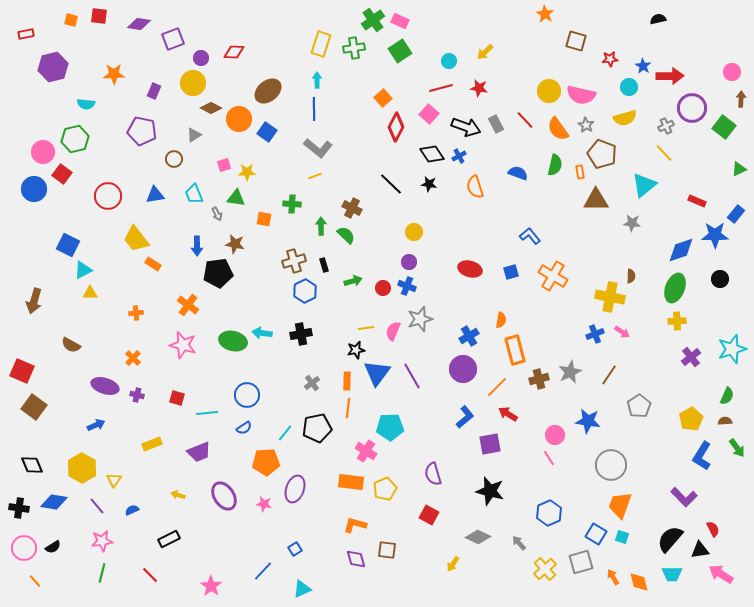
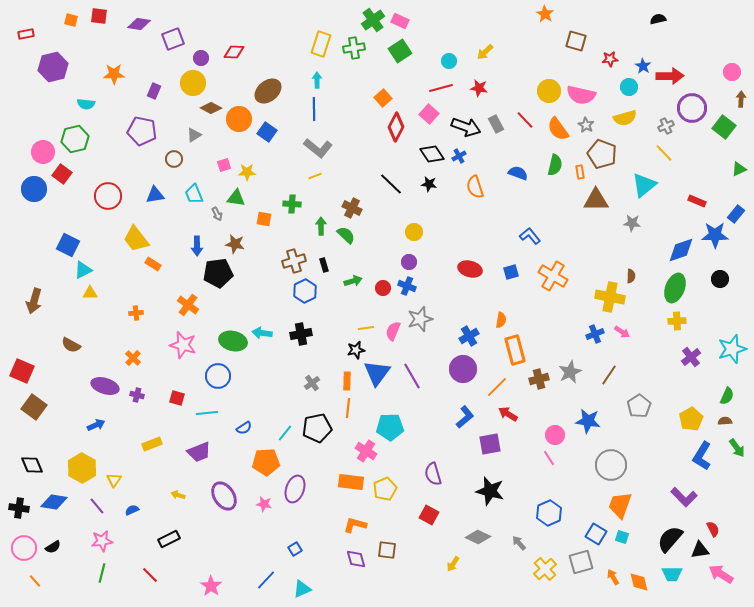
blue circle at (247, 395): moved 29 px left, 19 px up
blue line at (263, 571): moved 3 px right, 9 px down
